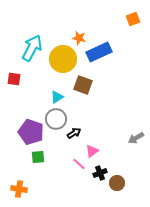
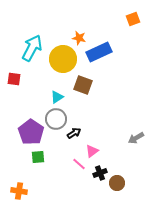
purple pentagon: rotated 15 degrees clockwise
orange cross: moved 2 px down
